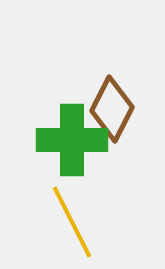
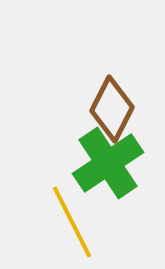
green cross: moved 36 px right, 23 px down; rotated 34 degrees counterclockwise
